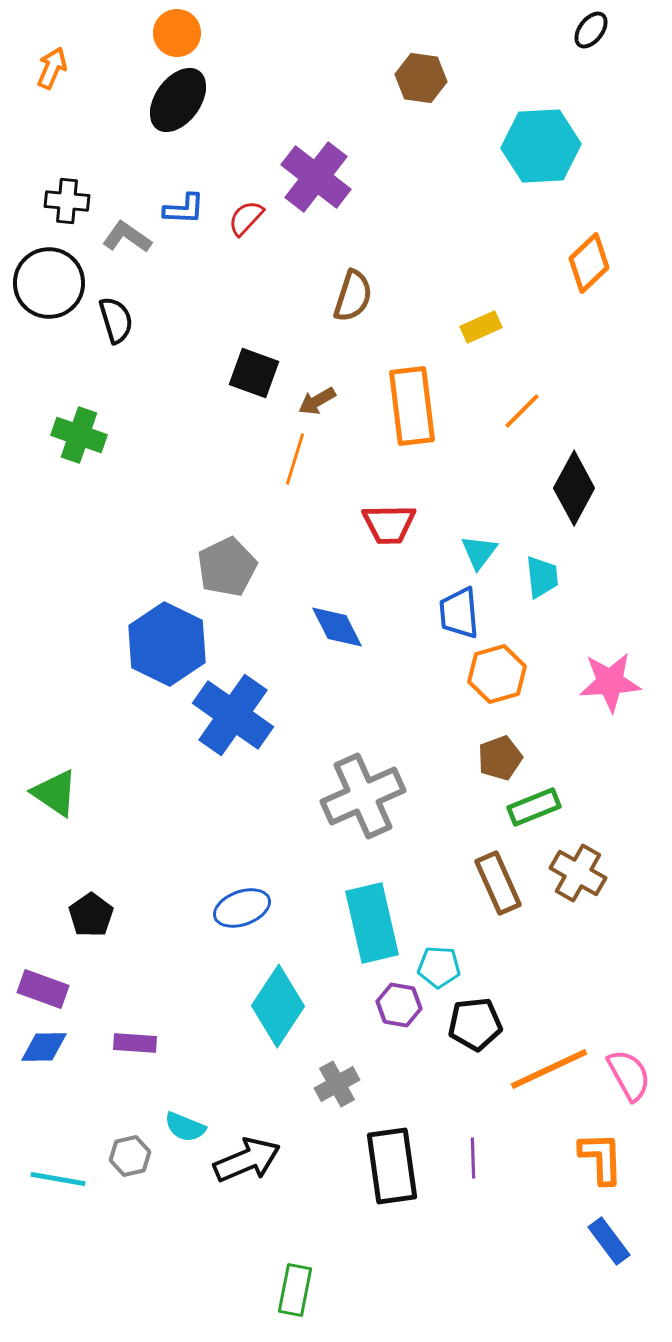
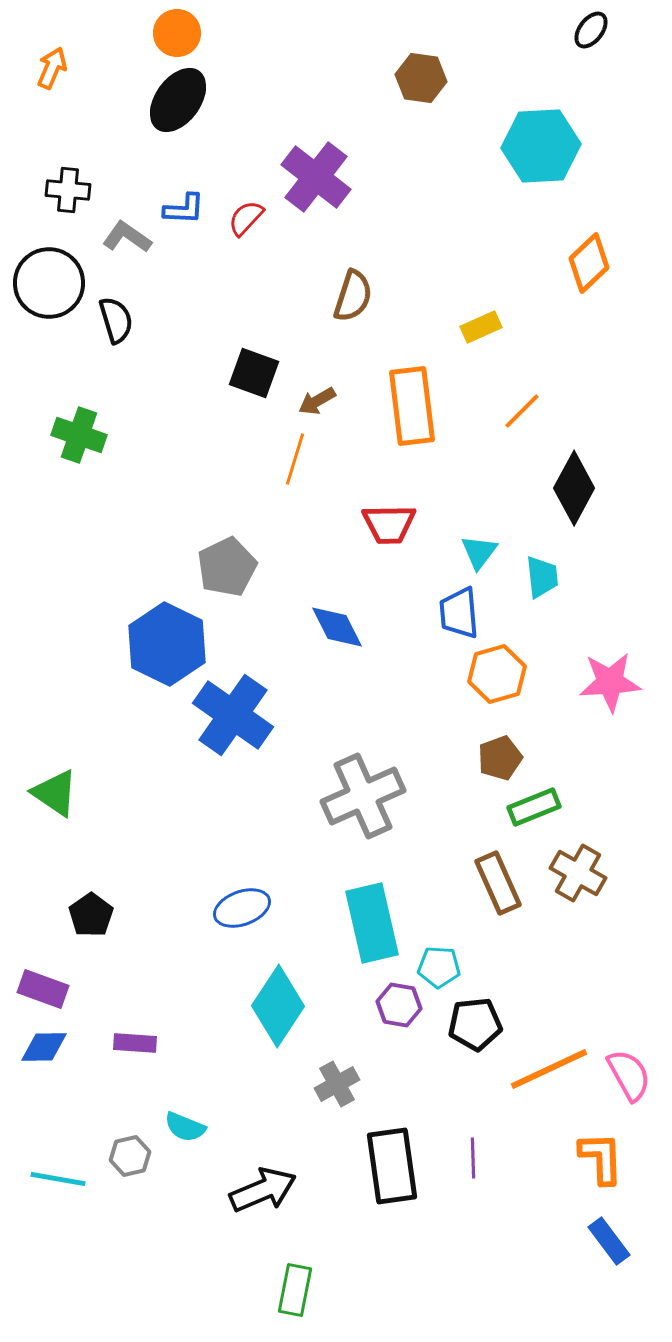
black cross at (67, 201): moved 1 px right, 11 px up
black arrow at (247, 1160): moved 16 px right, 30 px down
